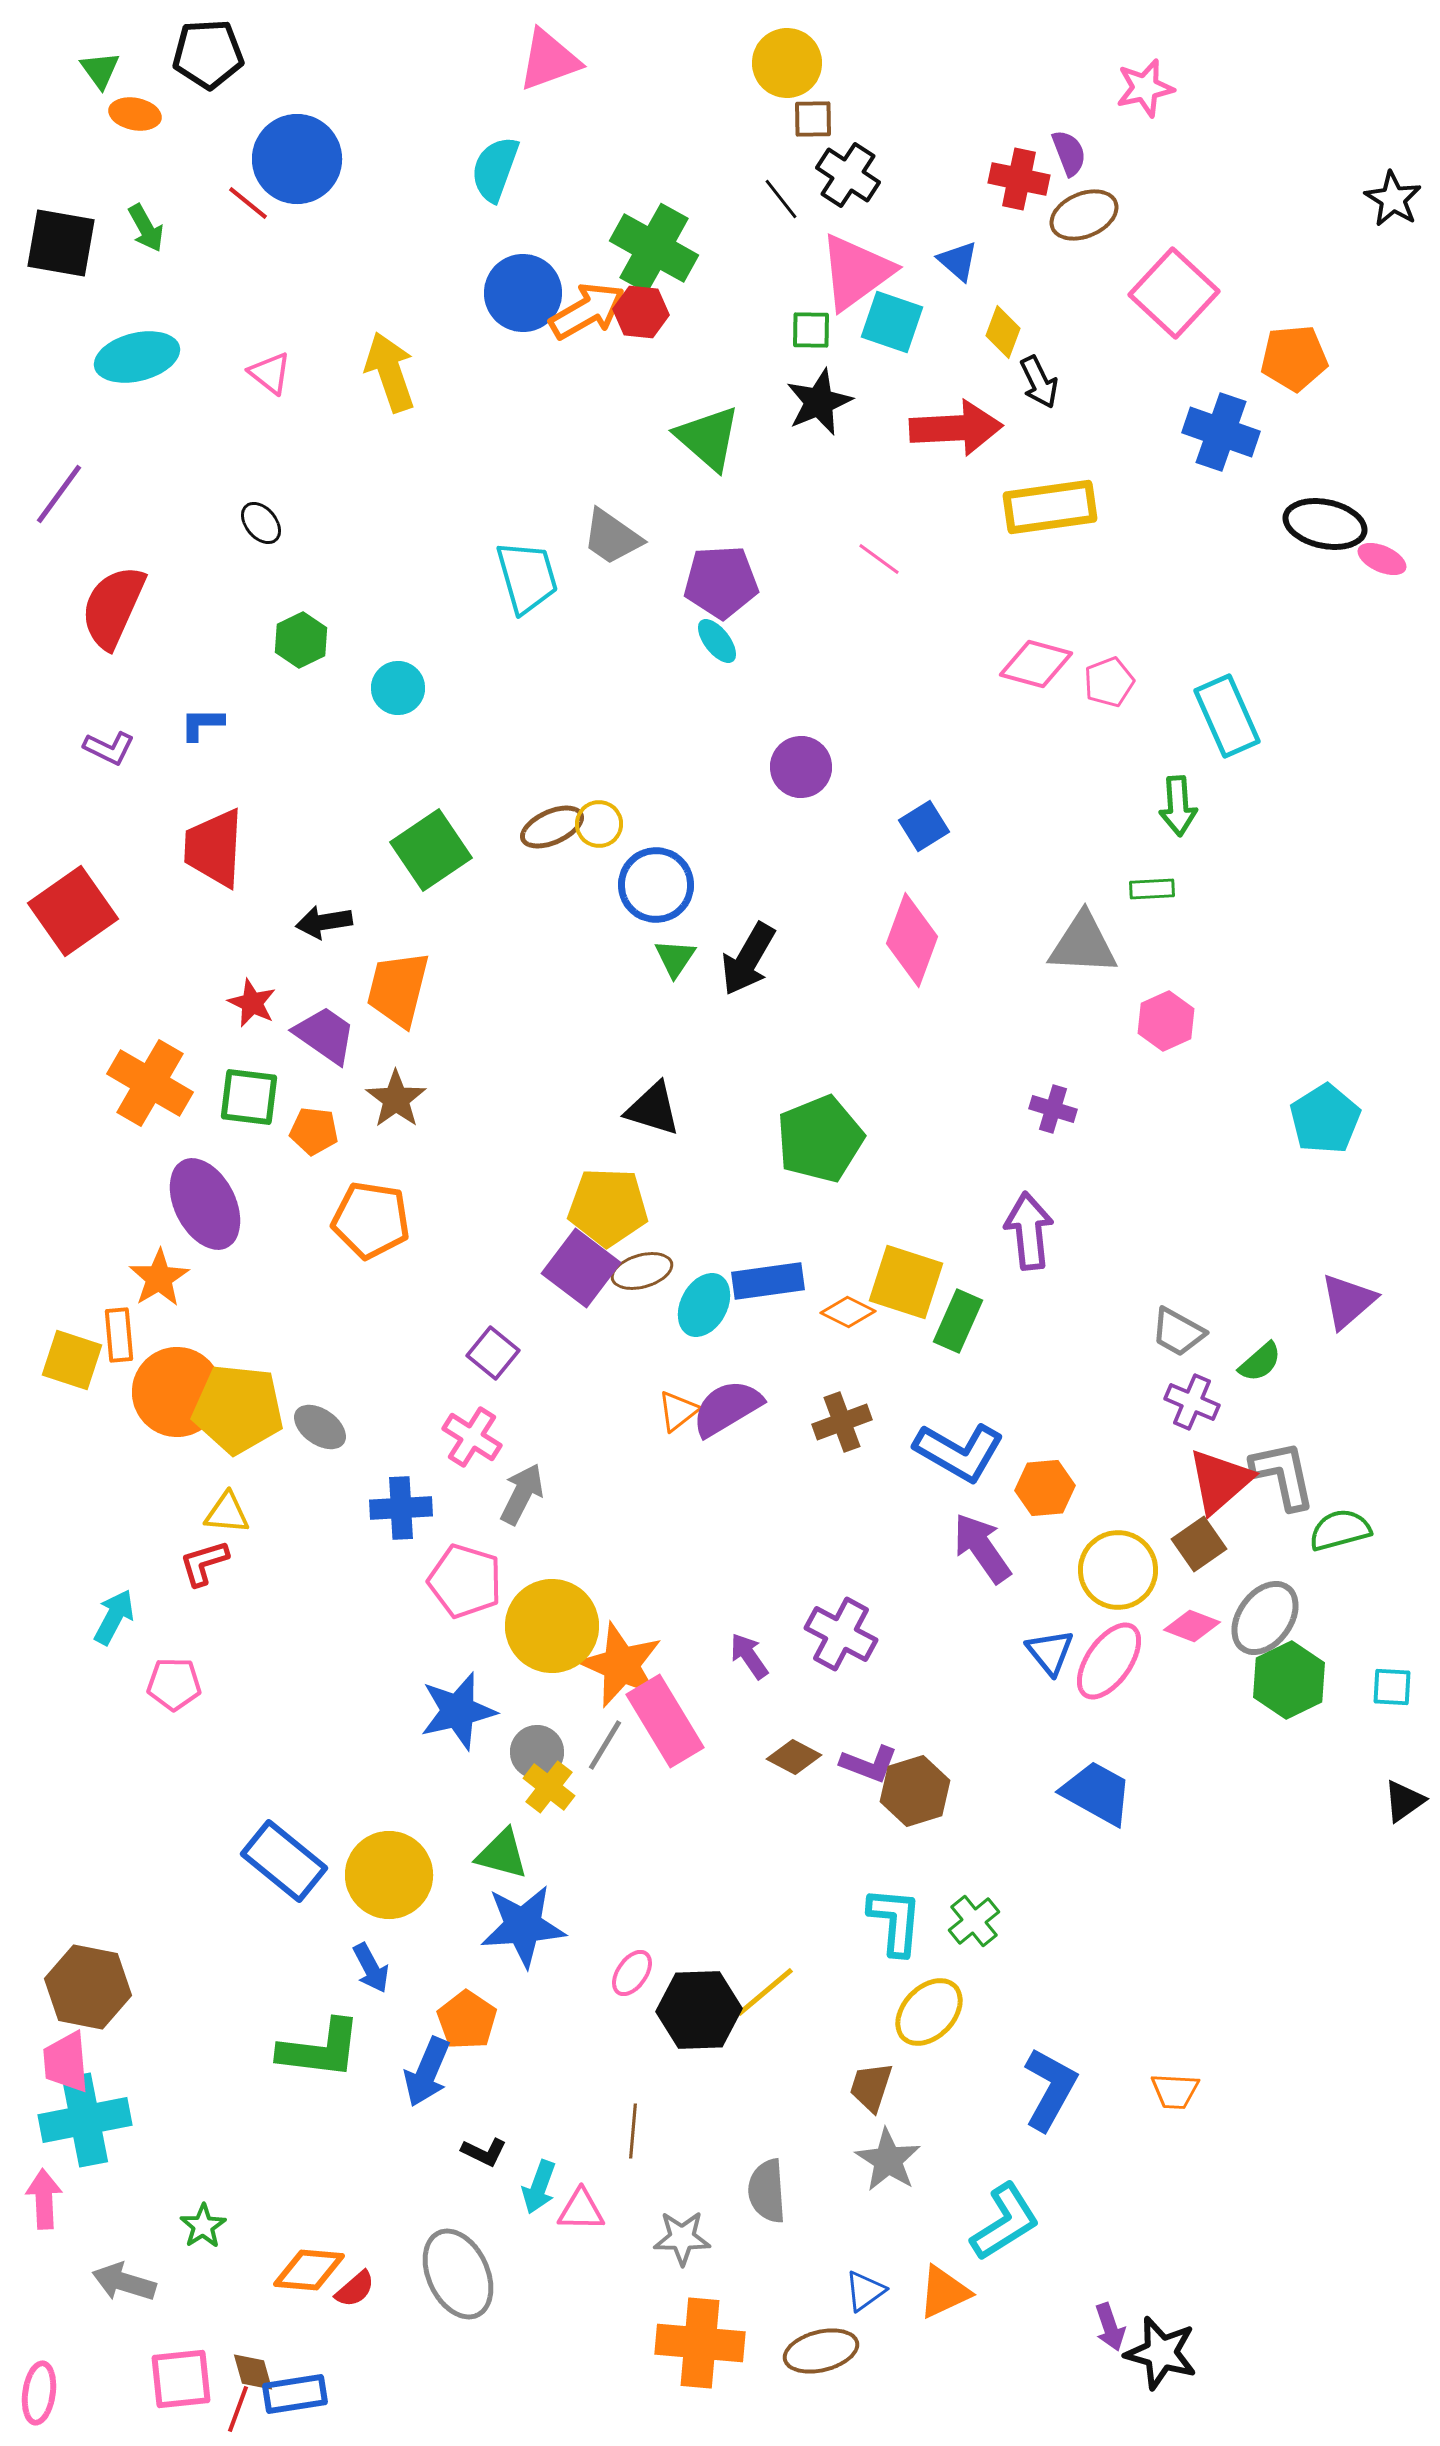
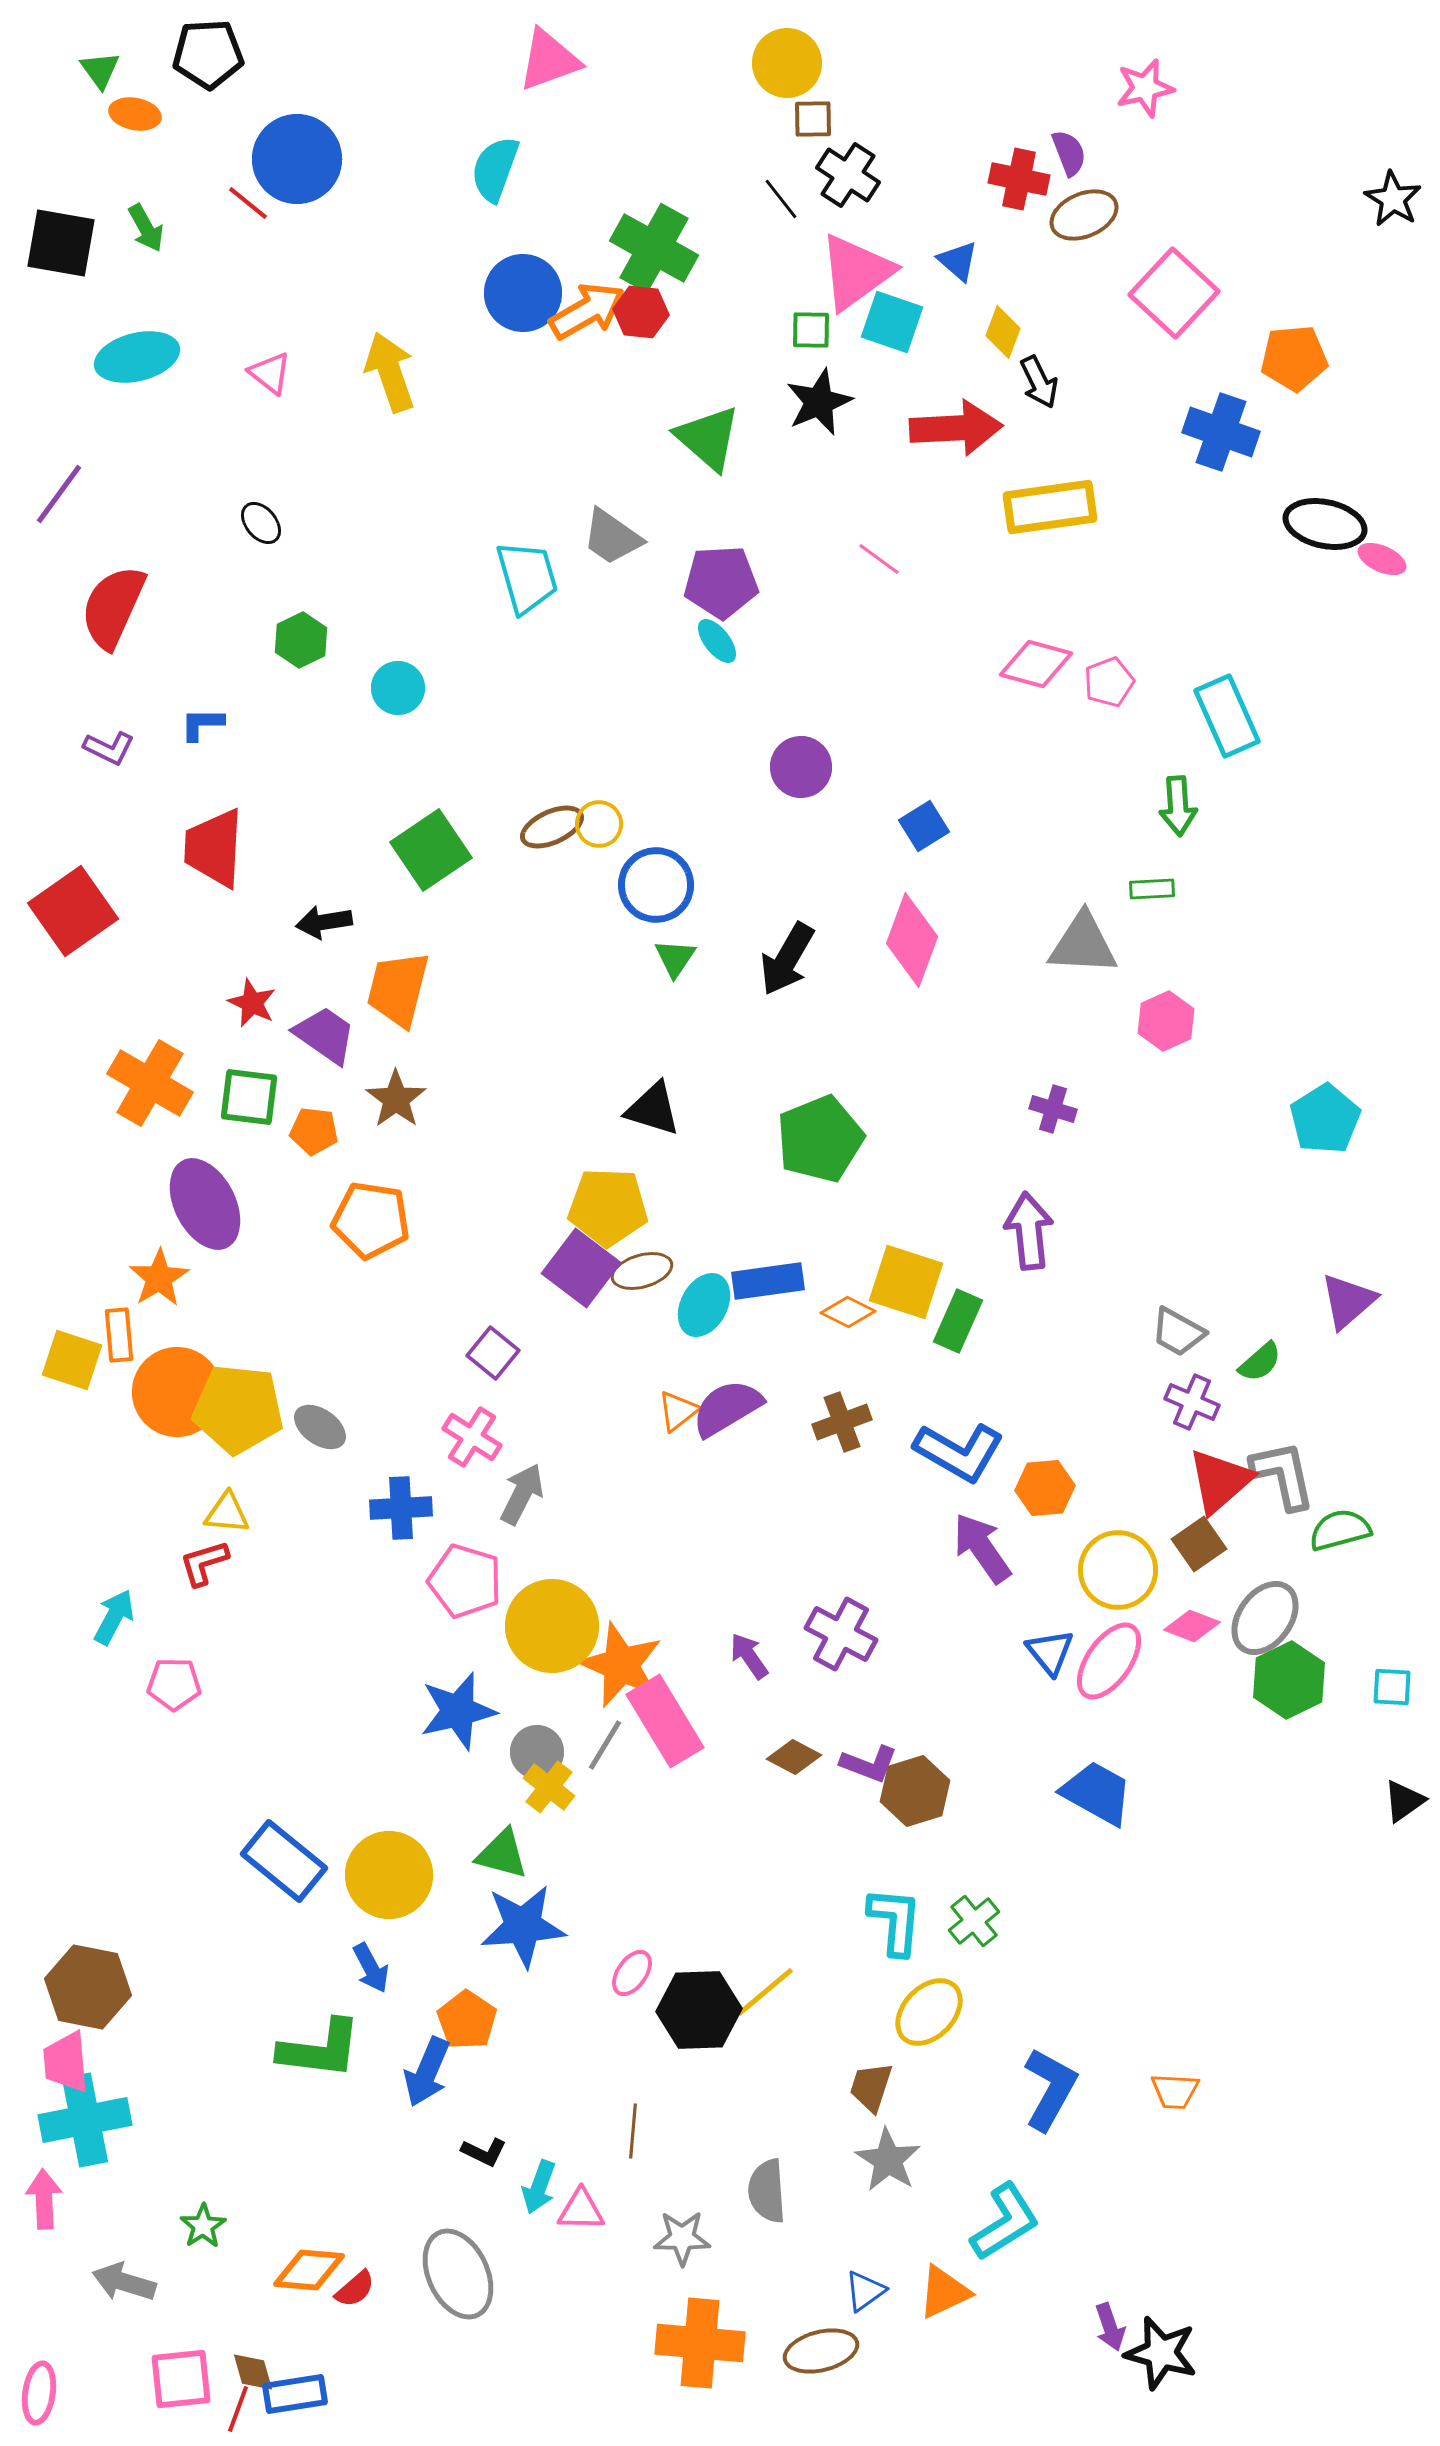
black arrow at (748, 959): moved 39 px right
